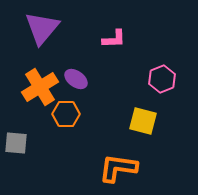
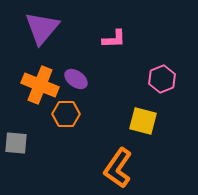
orange cross: moved 2 px up; rotated 36 degrees counterclockwise
orange L-shape: rotated 63 degrees counterclockwise
